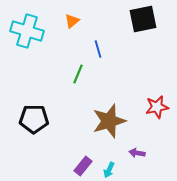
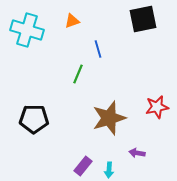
orange triangle: rotated 21 degrees clockwise
cyan cross: moved 1 px up
brown star: moved 3 px up
cyan arrow: rotated 21 degrees counterclockwise
